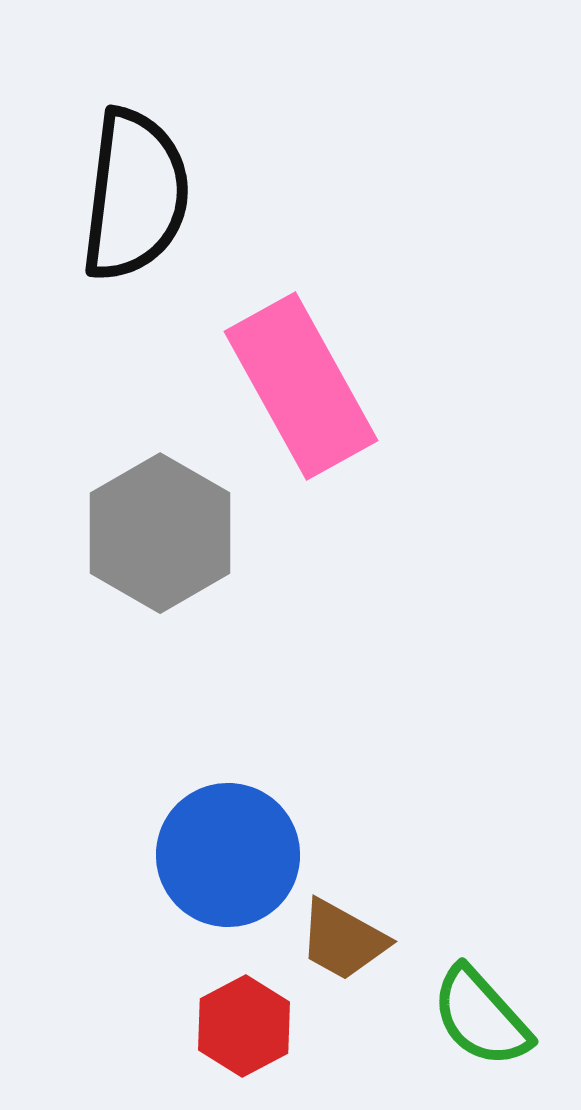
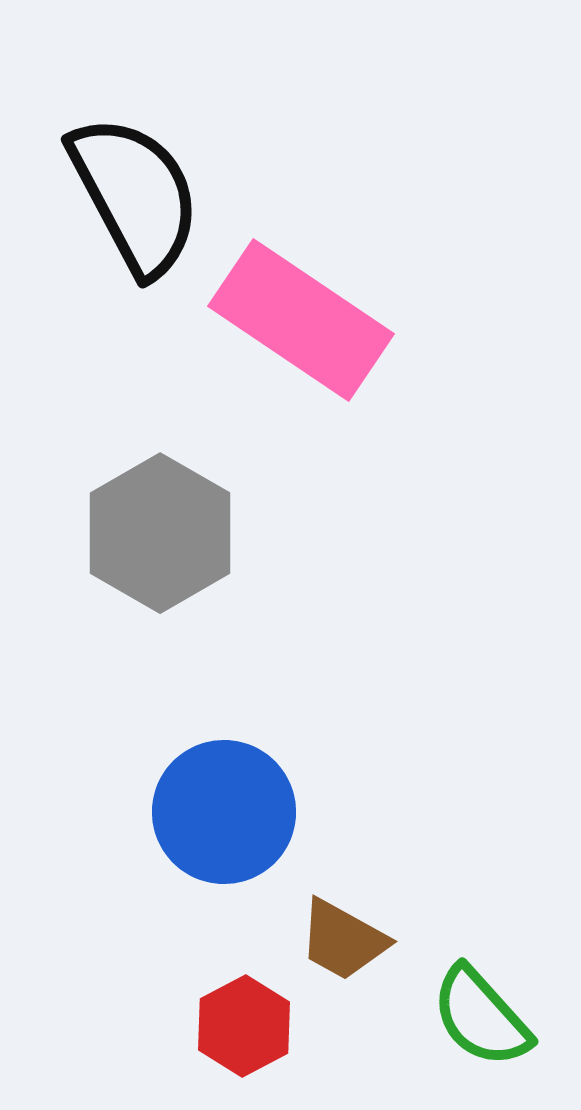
black semicircle: rotated 35 degrees counterclockwise
pink rectangle: moved 66 px up; rotated 27 degrees counterclockwise
blue circle: moved 4 px left, 43 px up
